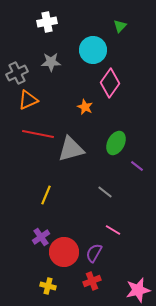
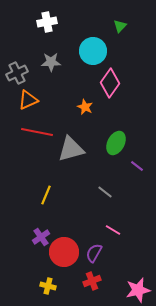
cyan circle: moved 1 px down
red line: moved 1 px left, 2 px up
